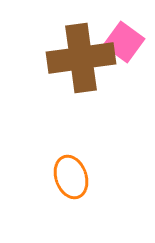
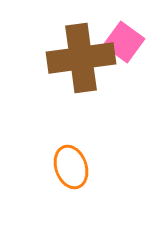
orange ellipse: moved 10 px up
